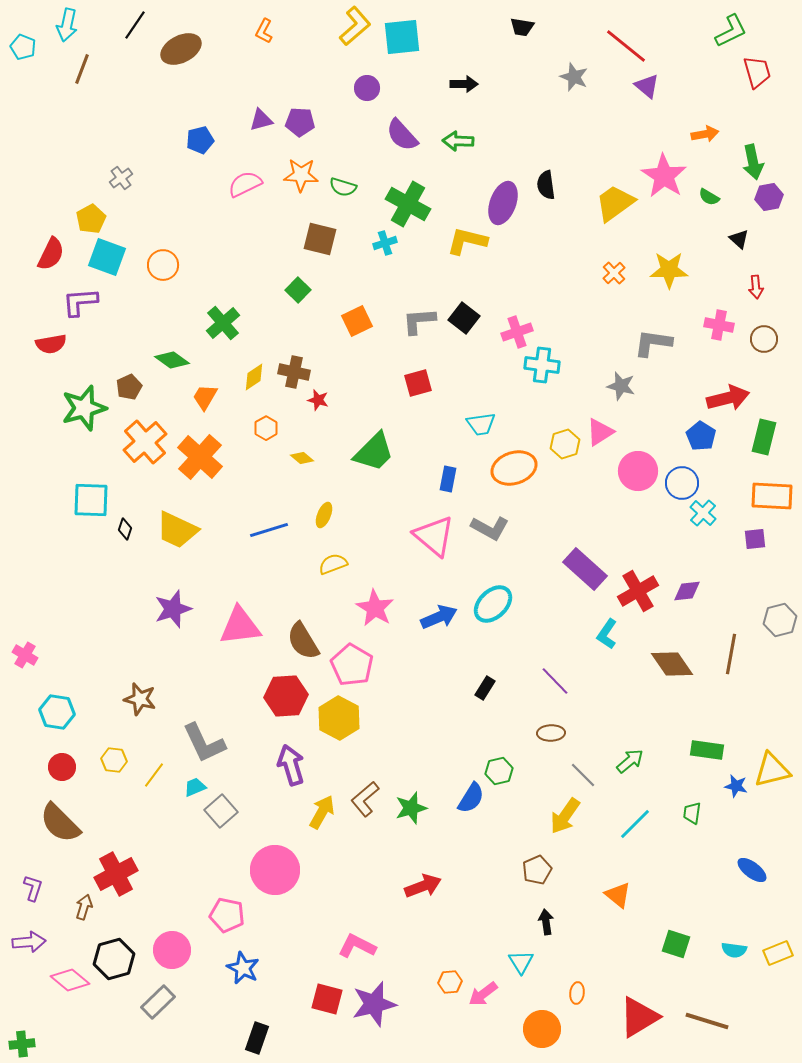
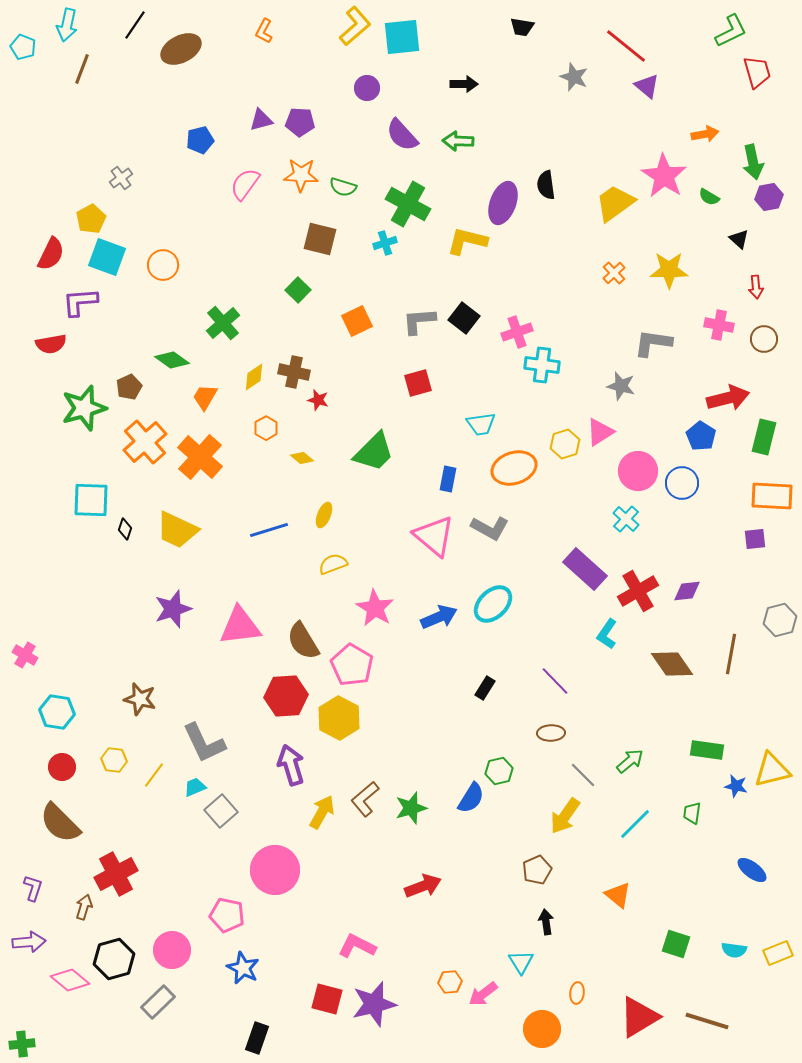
pink semicircle at (245, 184): rotated 28 degrees counterclockwise
cyan cross at (703, 513): moved 77 px left, 6 px down
